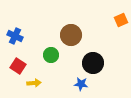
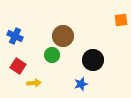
orange square: rotated 16 degrees clockwise
brown circle: moved 8 px left, 1 px down
green circle: moved 1 px right
black circle: moved 3 px up
blue star: rotated 24 degrees counterclockwise
